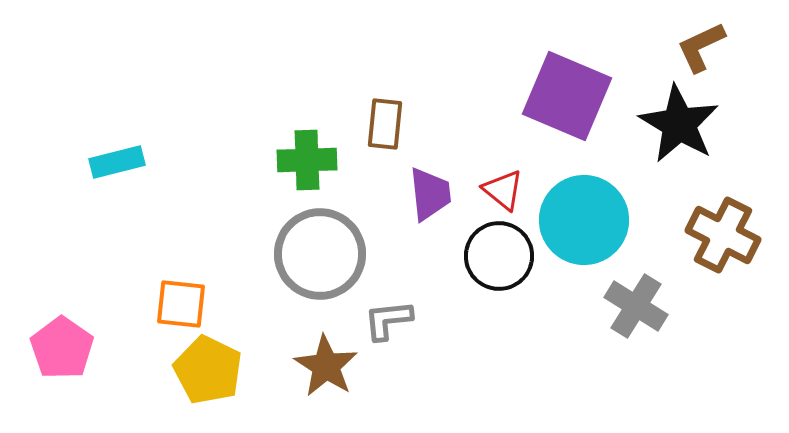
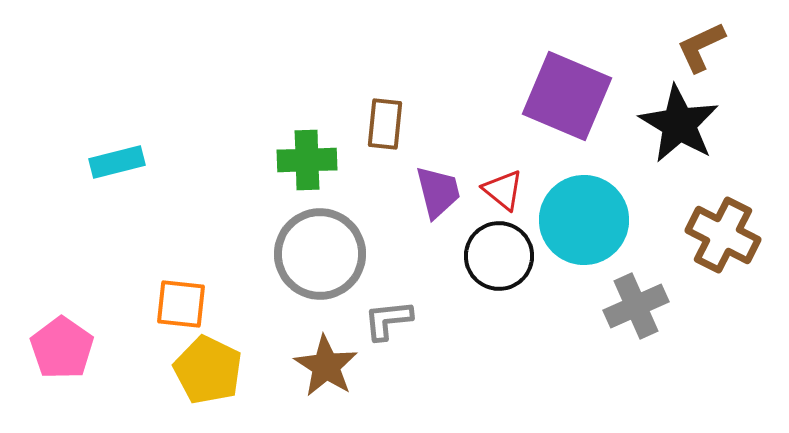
purple trapezoid: moved 8 px right, 2 px up; rotated 8 degrees counterclockwise
gray cross: rotated 34 degrees clockwise
